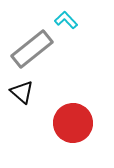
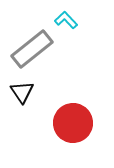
black triangle: rotated 15 degrees clockwise
